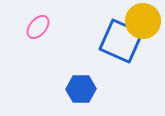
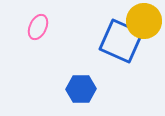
yellow circle: moved 1 px right
pink ellipse: rotated 15 degrees counterclockwise
